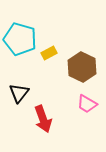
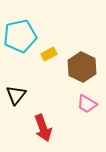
cyan pentagon: moved 3 px up; rotated 28 degrees counterclockwise
yellow rectangle: moved 1 px down
black triangle: moved 3 px left, 2 px down
red arrow: moved 9 px down
